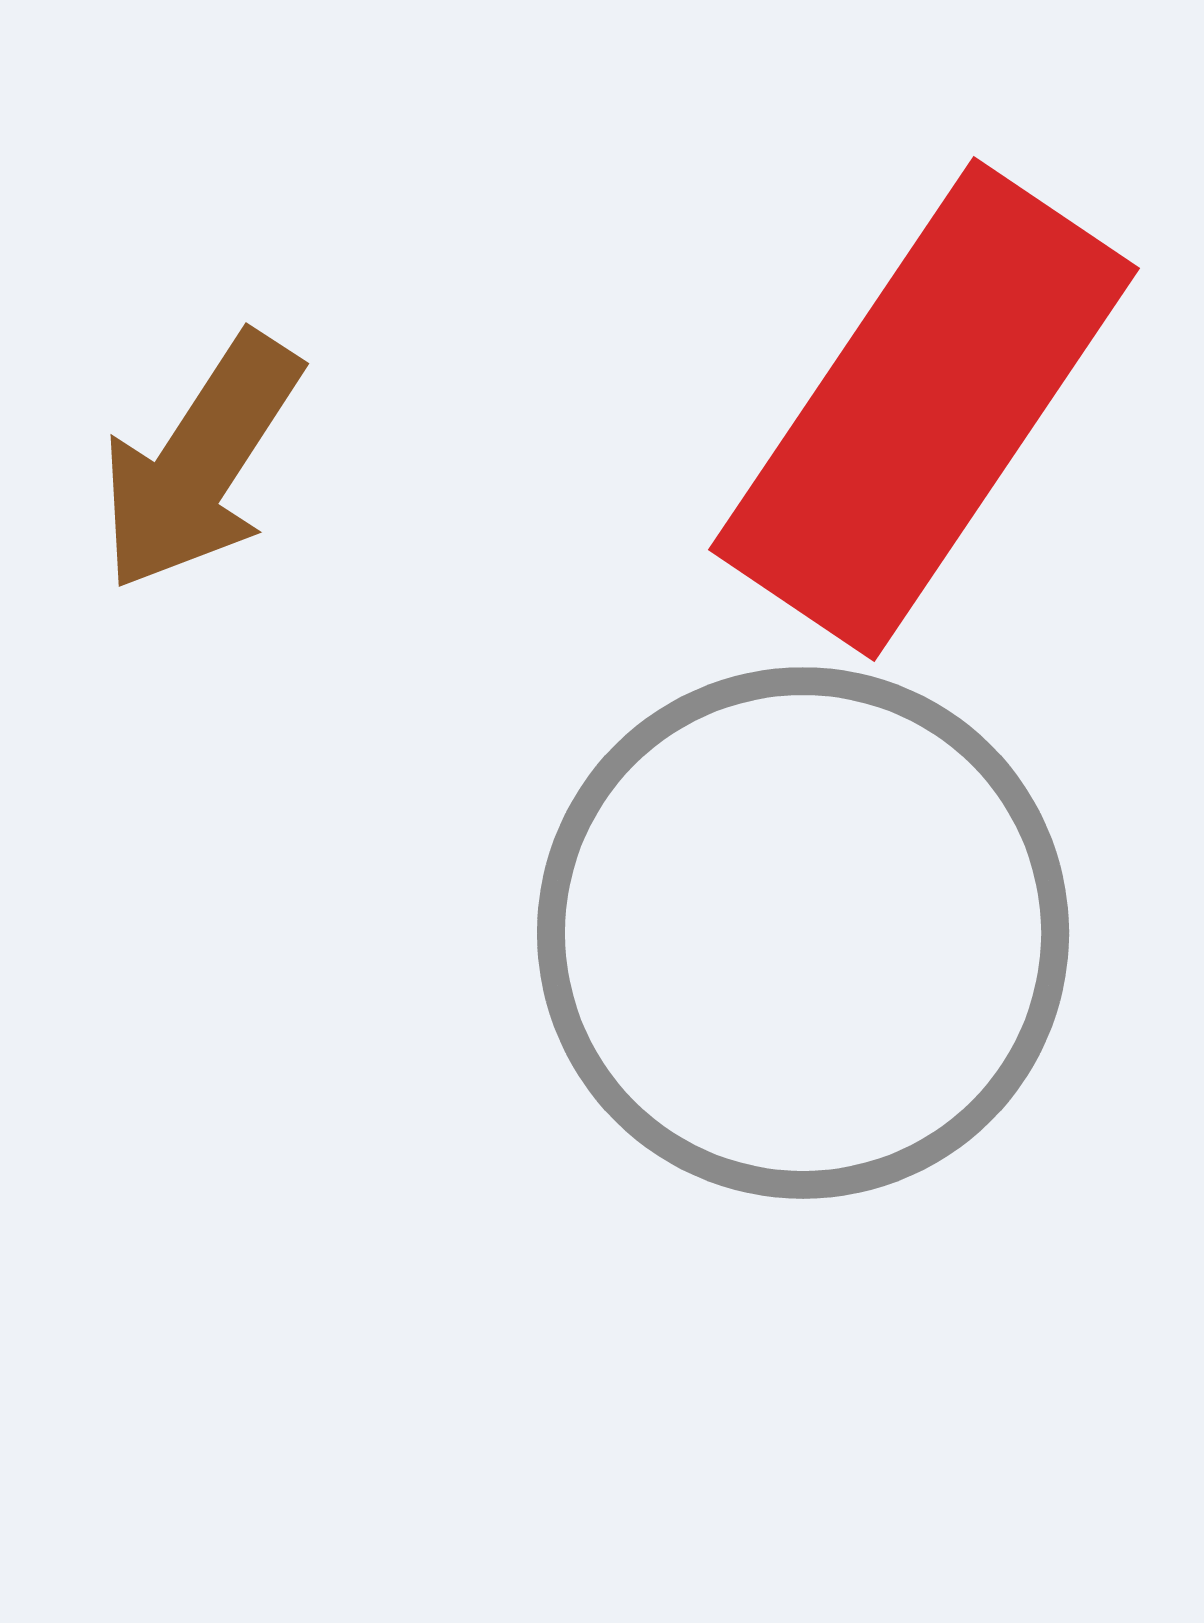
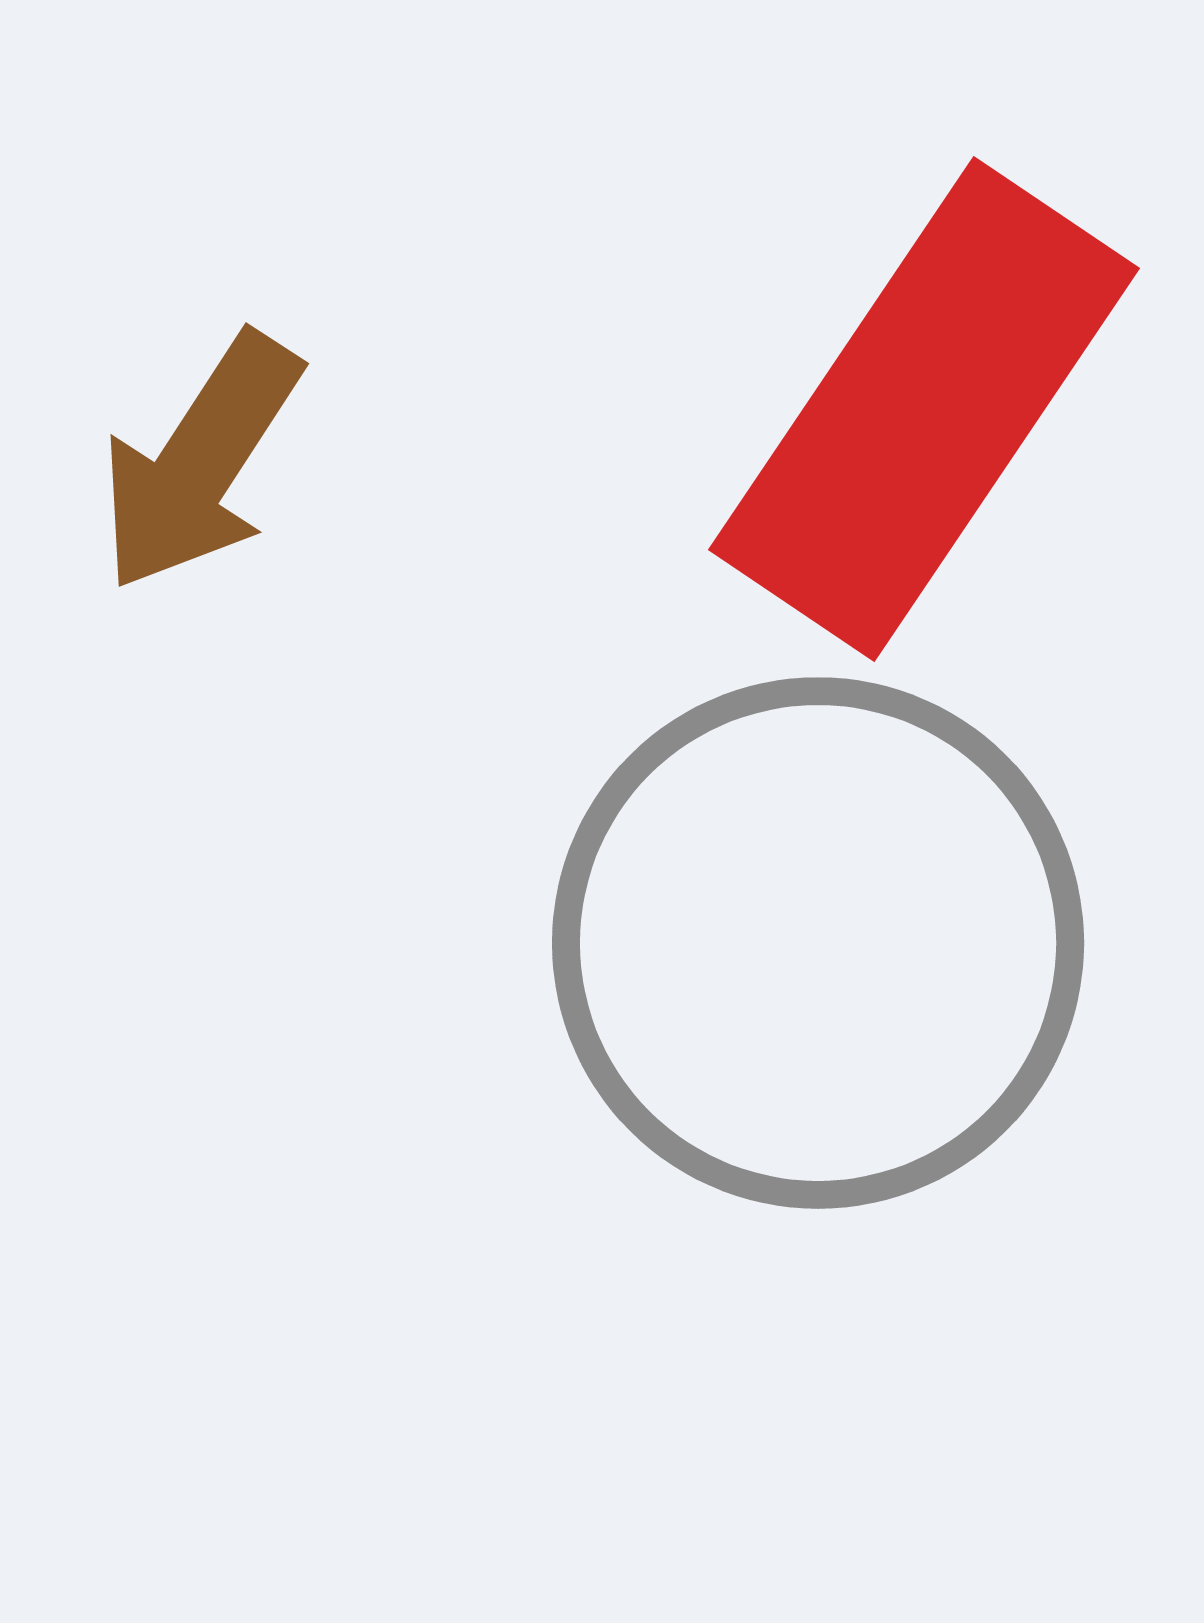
gray circle: moved 15 px right, 10 px down
